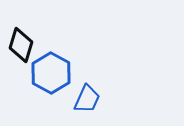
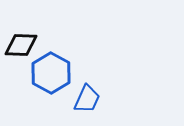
black diamond: rotated 76 degrees clockwise
